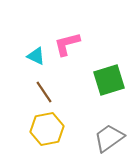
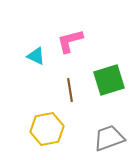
pink L-shape: moved 3 px right, 3 px up
brown line: moved 26 px right, 2 px up; rotated 25 degrees clockwise
gray trapezoid: rotated 16 degrees clockwise
